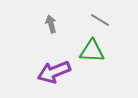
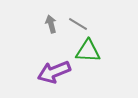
gray line: moved 22 px left, 4 px down
green triangle: moved 4 px left
